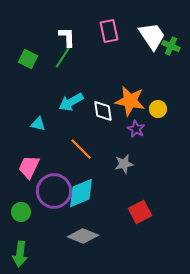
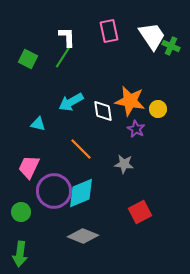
gray star: rotated 18 degrees clockwise
